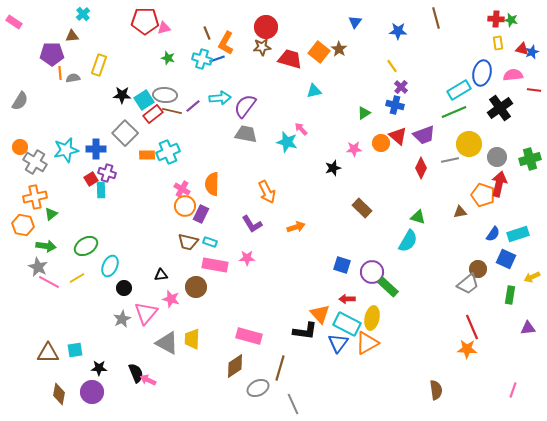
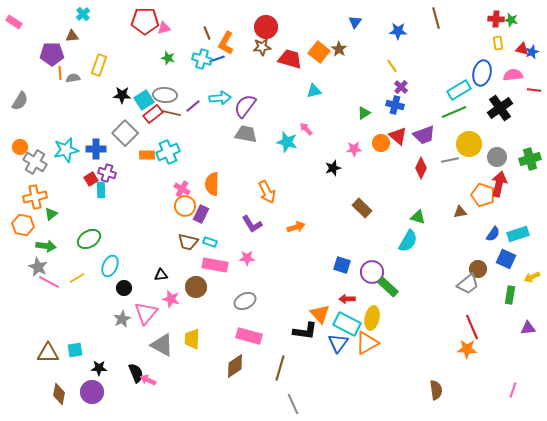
brown line at (172, 111): moved 1 px left, 2 px down
pink arrow at (301, 129): moved 5 px right
green ellipse at (86, 246): moved 3 px right, 7 px up
gray triangle at (167, 343): moved 5 px left, 2 px down
gray ellipse at (258, 388): moved 13 px left, 87 px up
